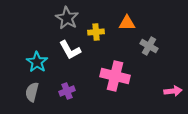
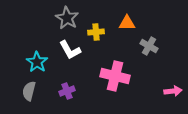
gray semicircle: moved 3 px left, 1 px up
